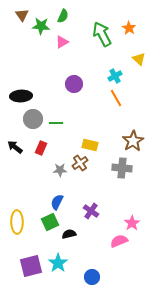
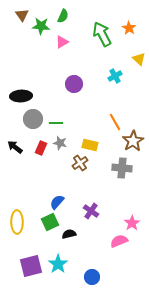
orange line: moved 1 px left, 24 px down
gray star: moved 27 px up; rotated 16 degrees clockwise
blue semicircle: rotated 14 degrees clockwise
cyan star: moved 1 px down
